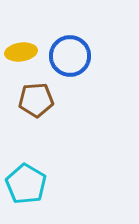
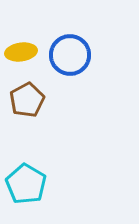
blue circle: moved 1 px up
brown pentagon: moved 9 px left; rotated 24 degrees counterclockwise
